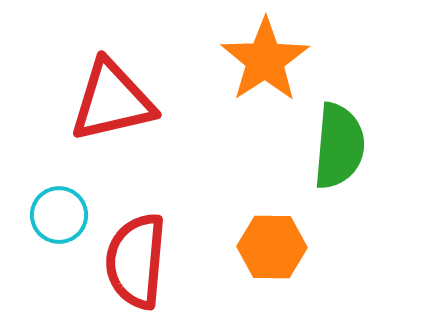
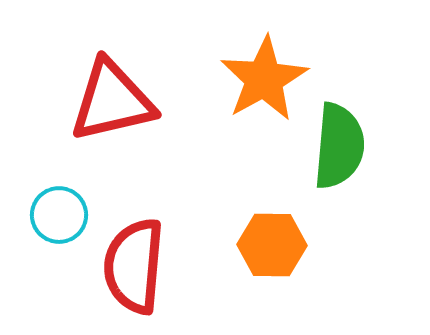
orange star: moved 1 px left, 19 px down; rotated 4 degrees clockwise
orange hexagon: moved 2 px up
red semicircle: moved 2 px left, 5 px down
